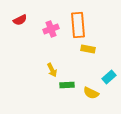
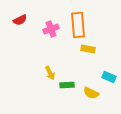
yellow arrow: moved 2 px left, 3 px down
cyan rectangle: rotated 64 degrees clockwise
